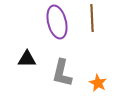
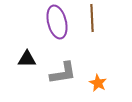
gray L-shape: moved 1 px right; rotated 112 degrees counterclockwise
